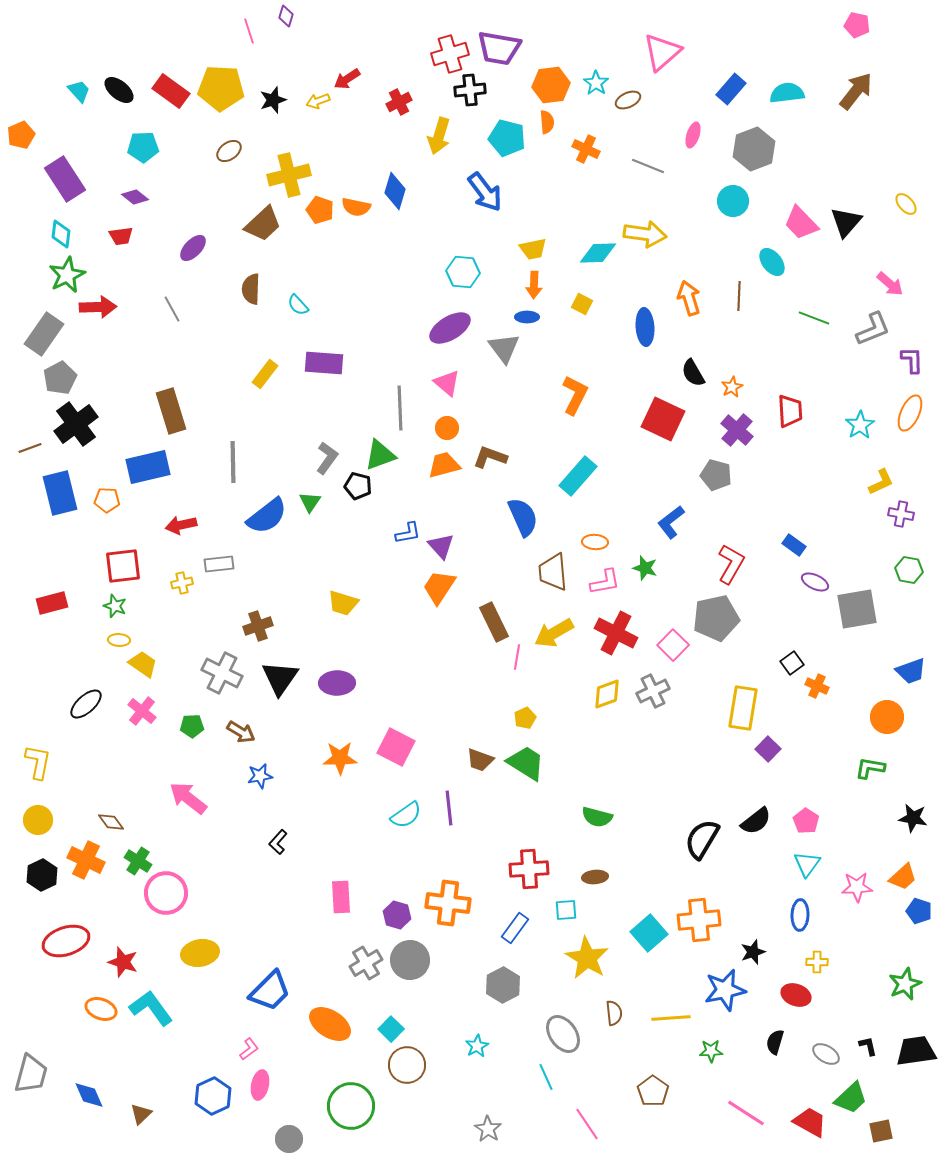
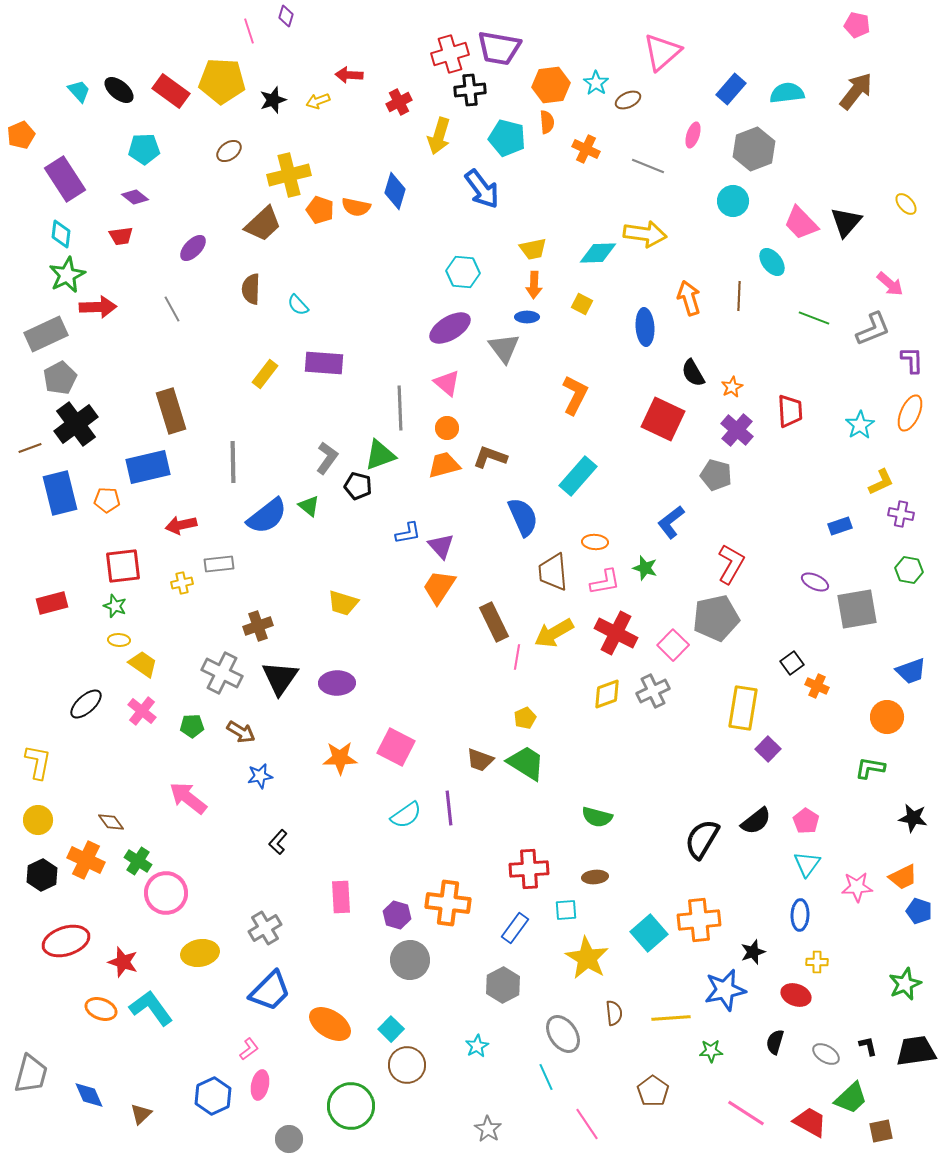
red arrow at (347, 79): moved 2 px right, 4 px up; rotated 36 degrees clockwise
yellow pentagon at (221, 88): moved 1 px right, 7 px up
cyan pentagon at (143, 147): moved 1 px right, 2 px down
blue arrow at (485, 192): moved 3 px left, 3 px up
gray rectangle at (44, 334): moved 2 px right; rotated 30 degrees clockwise
green triangle at (310, 502): moved 1 px left, 4 px down; rotated 25 degrees counterclockwise
blue rectangle at (794, 545): moved 46 px right, 19 px up; rotated 55 degrees counterclockwise
orange trapezoid at (903, 877): rotated 16 degrees clockwise
gray cross at (366, 963): moved 101 px left, 35 px up
